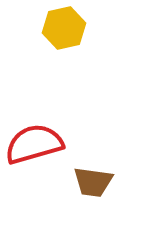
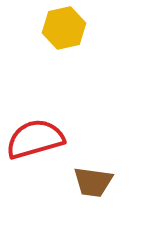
red semicircle: moved 1 px right, 5 px up
